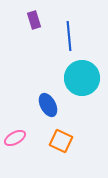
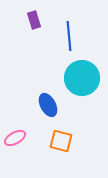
orange square: rotated 10 degrees counterclockwise
